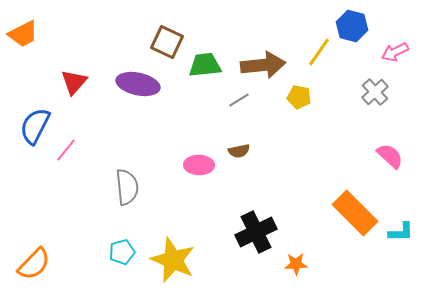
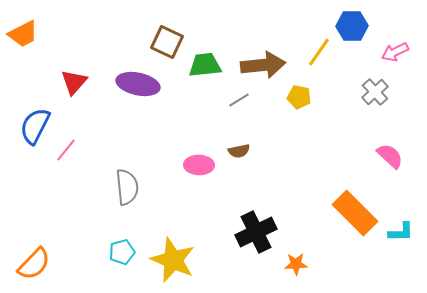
blue hexagon: rotated 16 degrees counterclockwise
